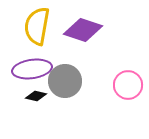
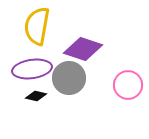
purple diamond: moved 19 px down
gray circle: moved 4 px right, 3 px up
